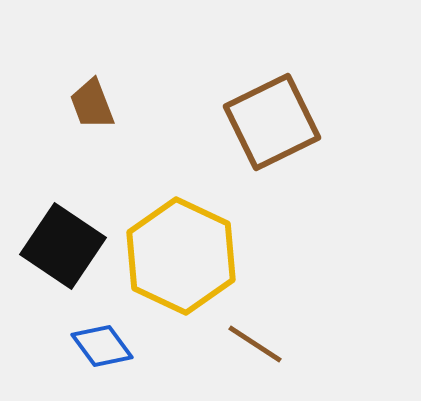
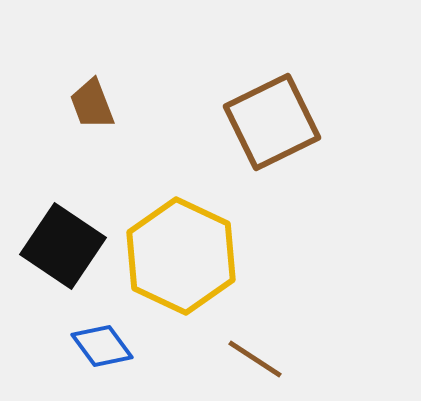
brown line: moved 15 px down
